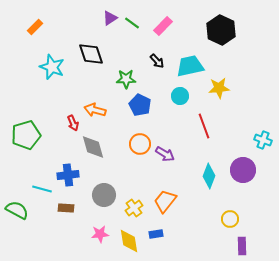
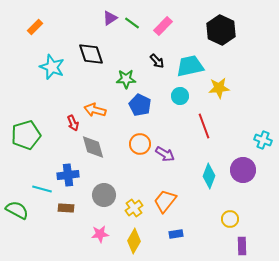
blue rectangle: moved 20 px right
yellow diamond: moved 5 px right; rotated 40 degrees clockwise
